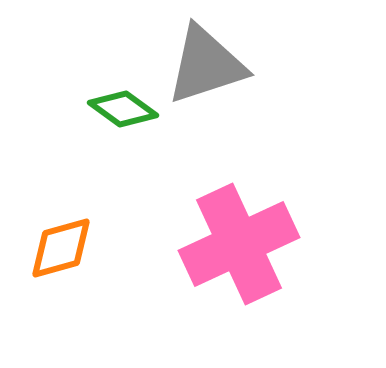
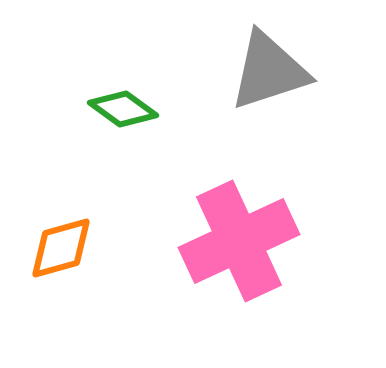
gray triangle: moved 63 px right, 6 px down
pink cross: moved 3 px up
